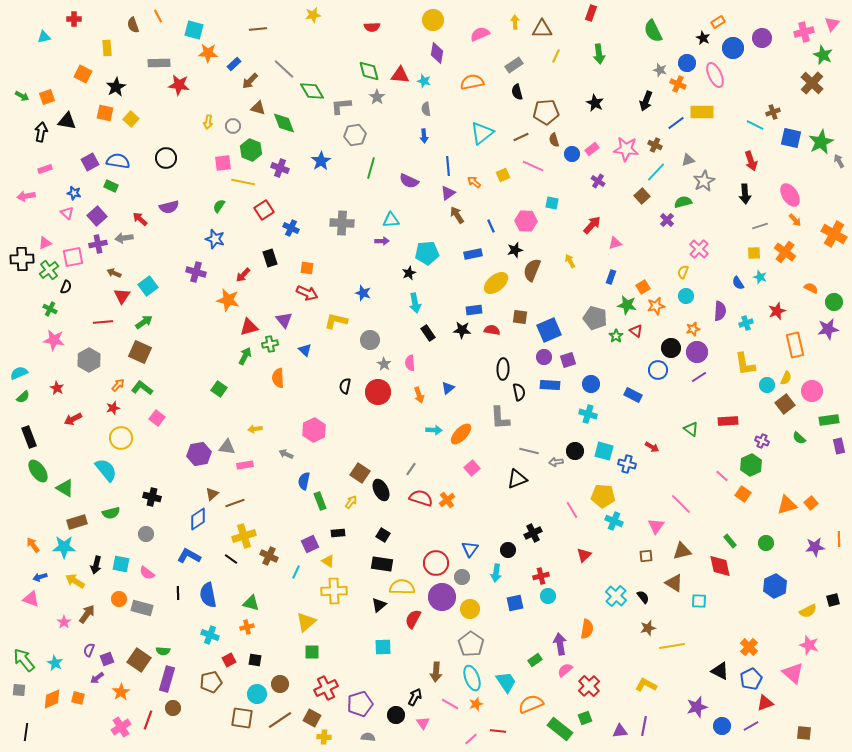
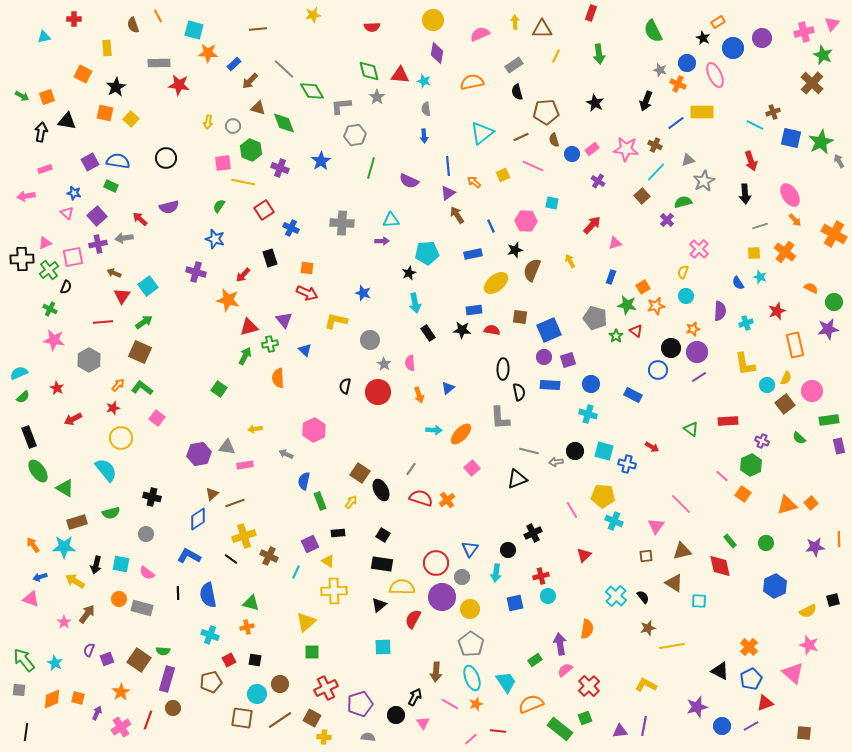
purple arrow at (97, 678): moved 35 px down; rotated 152 degrees clockwise
